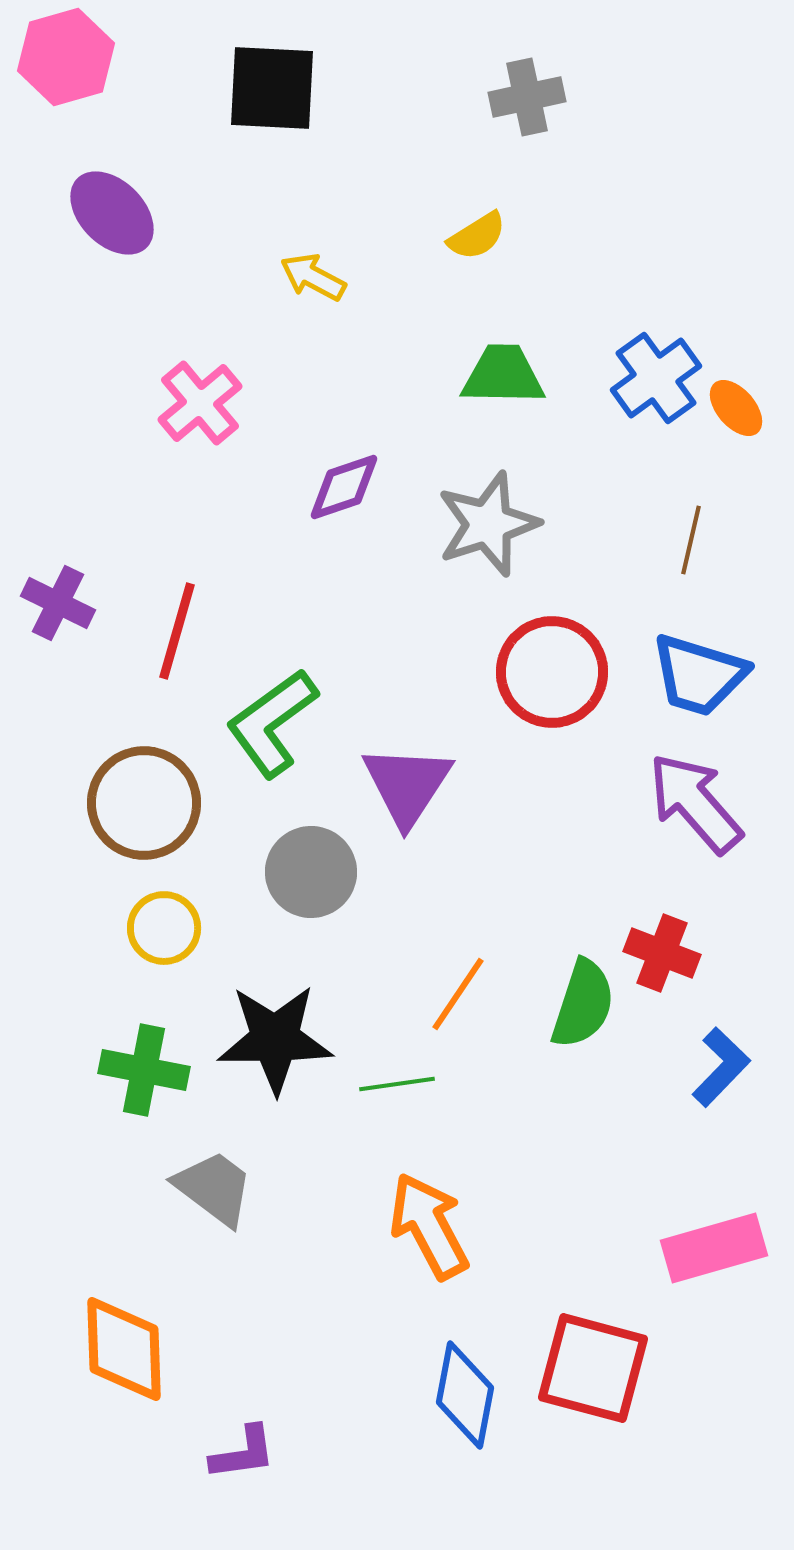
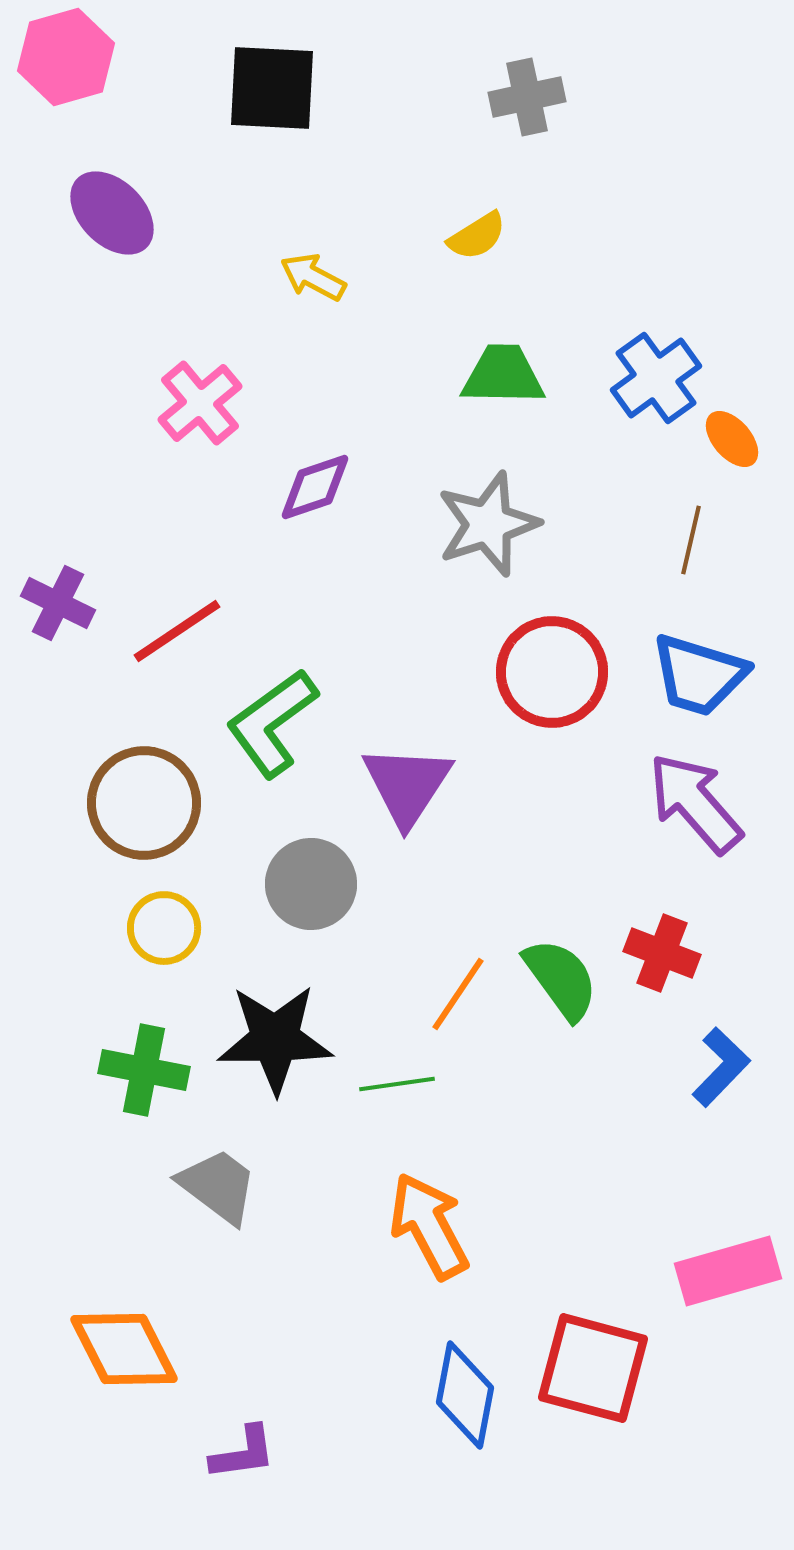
orange ellipse: moved 4 px left, 31 px down
purple diamond: moved 29 px left
red line: rotated 40 degrees clockwise
gray circle: moved 12 px down
green semicircle: moved 22 px left, 25 px up; rotated 54 degrees counterclockwise
gray trapezoid: moved 4 px right, 2 px up
pink rectangle: moved 14 px right, 23 px down
orange diamond: rotated 25 degrees counterclockwise
